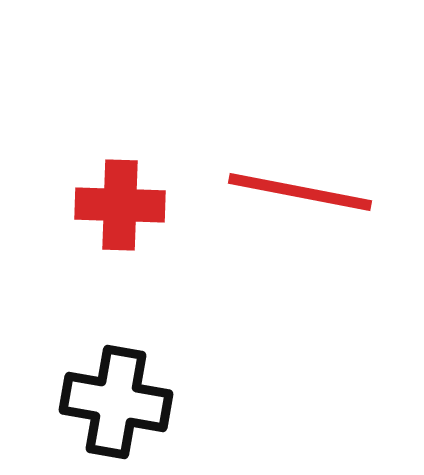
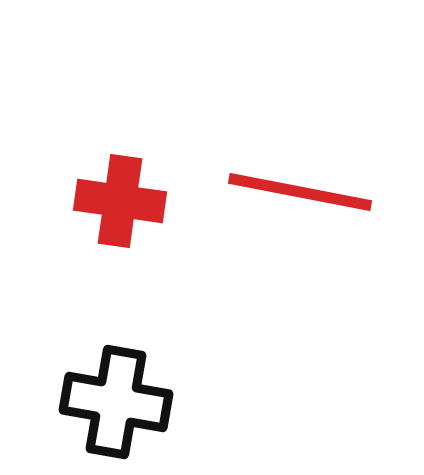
red cross: moved 4 px up; rotated 6 degrees clockwise
